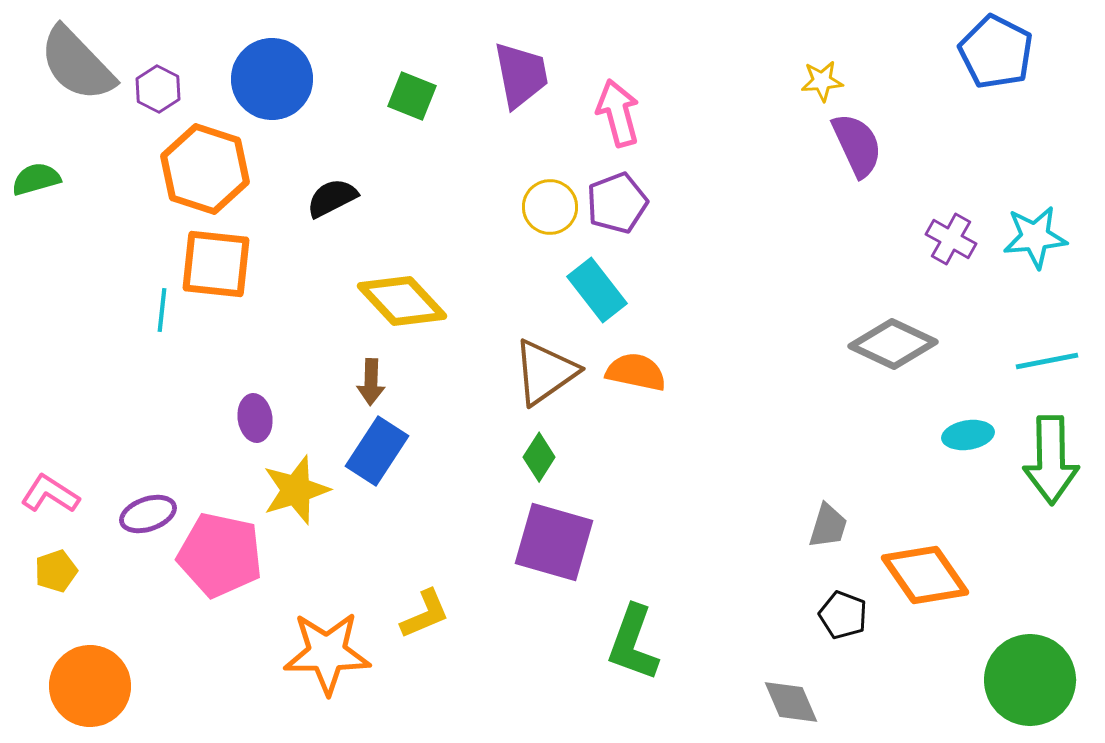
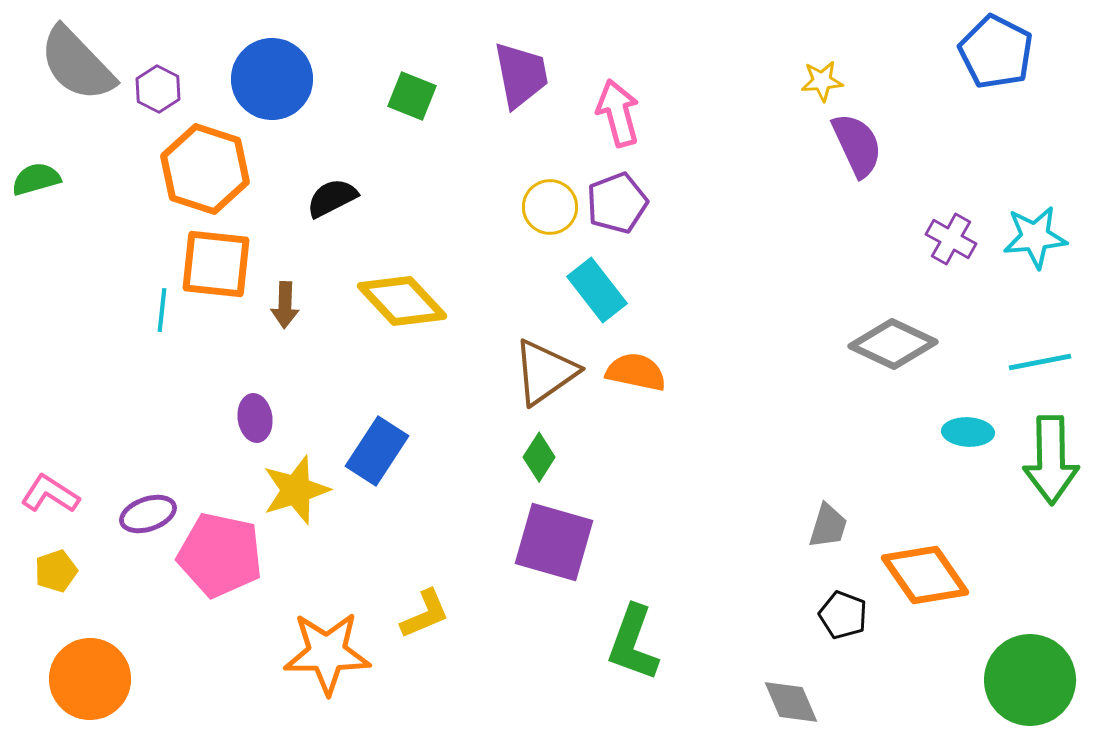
cyan line at (1047, 361): moved 7 px left, 1 px down
brown arrow at (371, 382): moved 86 px left, 77 px up
cyan ellipse at (968, 435): moved 3 px up; rotated 12 degrees clockwise
orange circle at (90, 686): moved 7 px up
